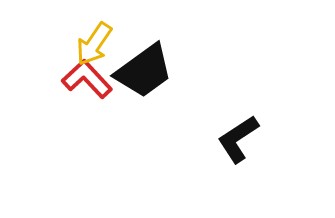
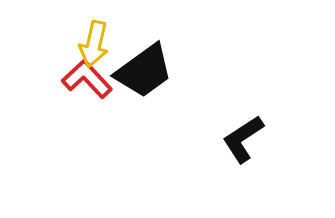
yellow arrow: rotated 21 degrees counterclockwise
black L-shape: moved 5 px right
